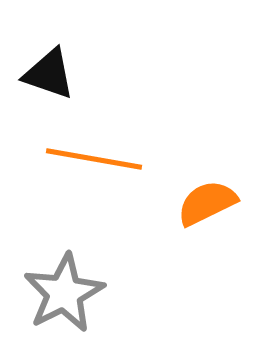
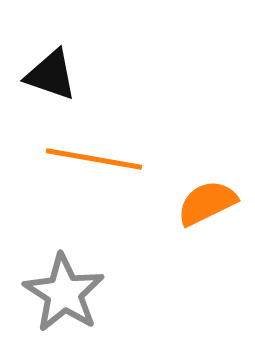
black triangle: moved 2 px right, 1 px down
gray star: rotated 12 degrees counterclockwise
